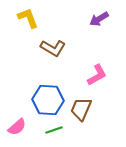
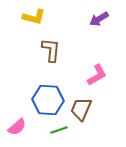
yellow L-shape: moved 6 px right, 1 px up; rotated 125 degrees clockwise
brown L-shape: moved 2 px left, 2 px down; rotated 115 degrees counterclockwise
green line: moved 5 px right
